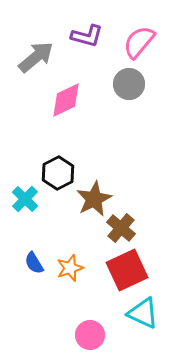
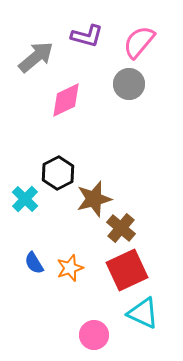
brown star: rotated 12 degrees clockwise
pink circle: moved 4 px right
